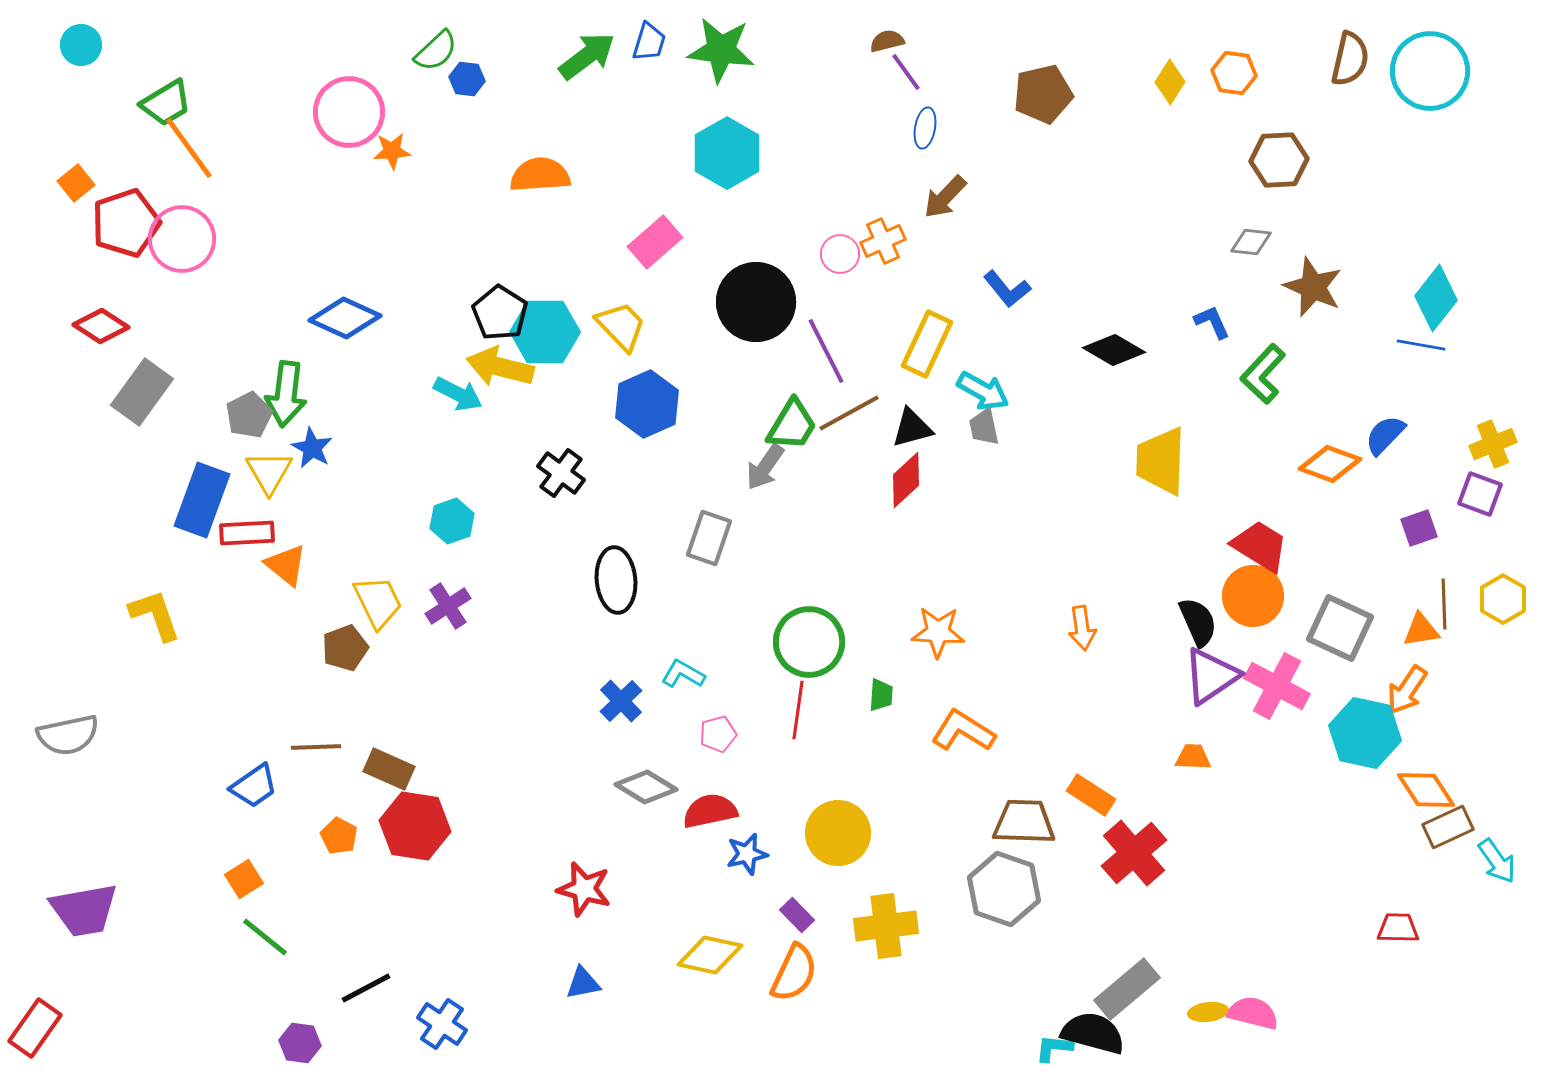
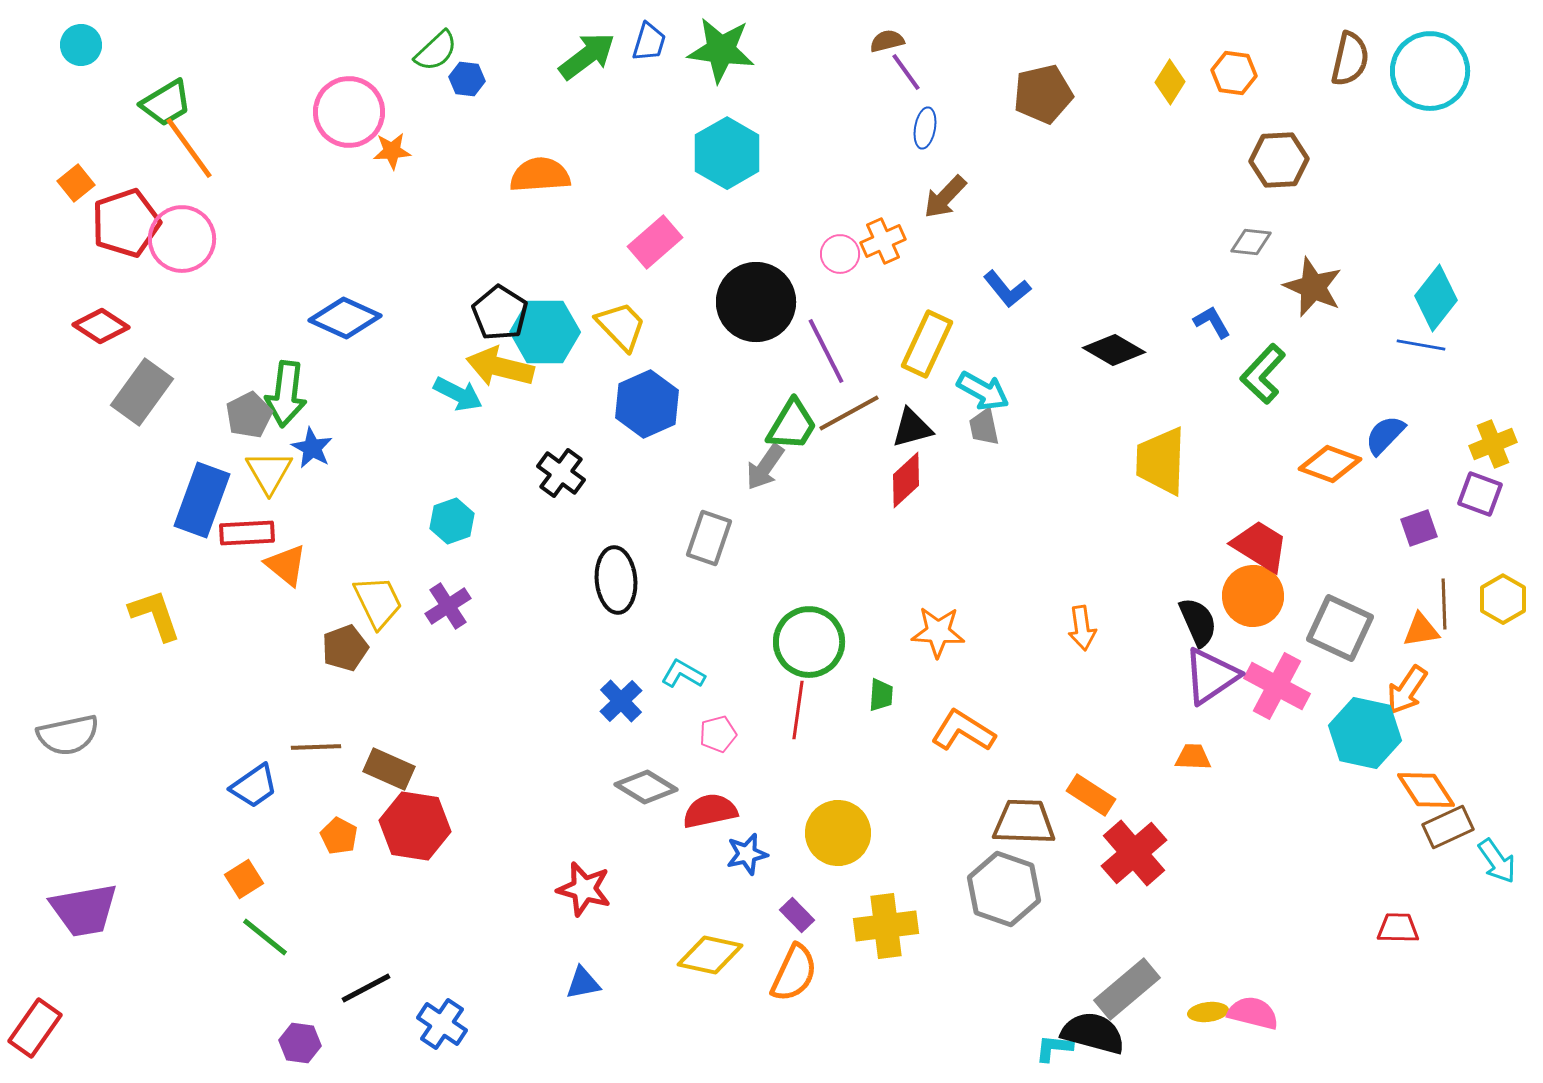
blue L-shape at (1212, 322): rotated 6 degrees counterclockwise
